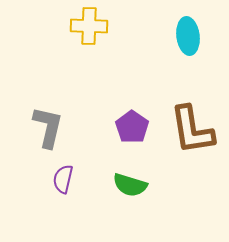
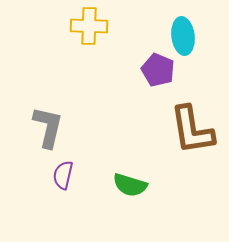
cyan ellipse: moved 5 px left
purple pentagon: moved 26 px right, 57 px up; rotated 12 degrees counterclockwise
purple semicircle: moved 4 px up
